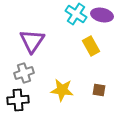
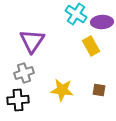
purple ellipse: moved 7 px down; rotated 15 degrees counterclockwise
